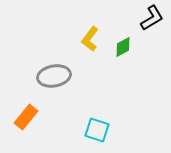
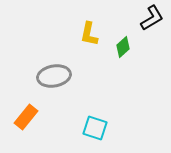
yellow L-shape: moved 1 px left, 5 px up; rotated 25 degrees counterclockwise
green diamond: rotated 15 degrees counterclockwise
cyan square: moved 2 px left, 2 px up
